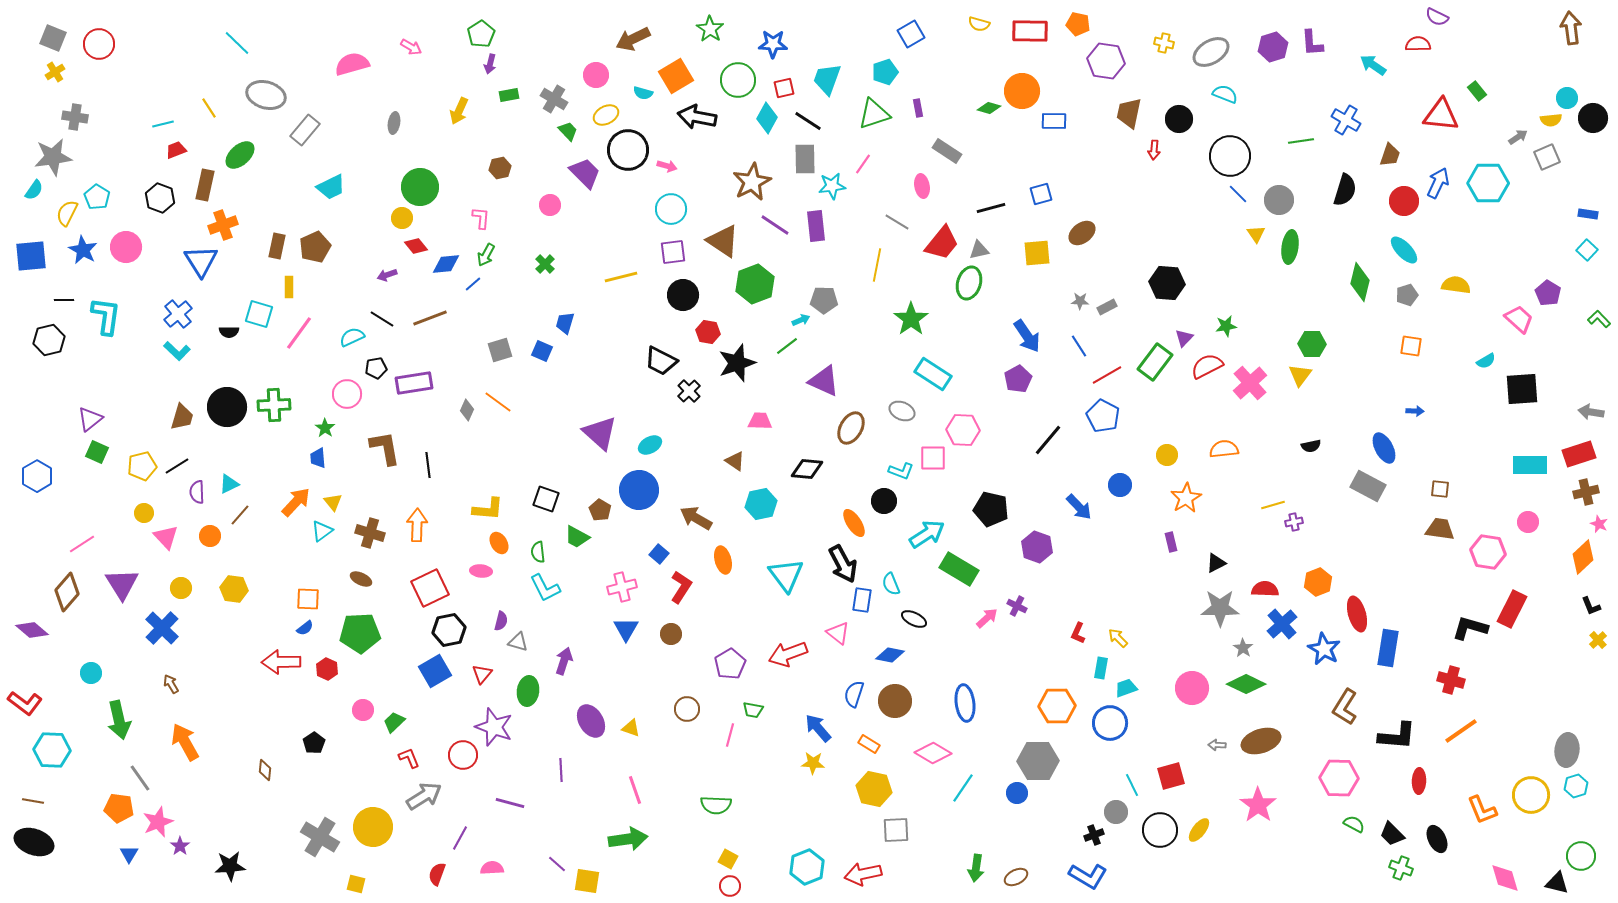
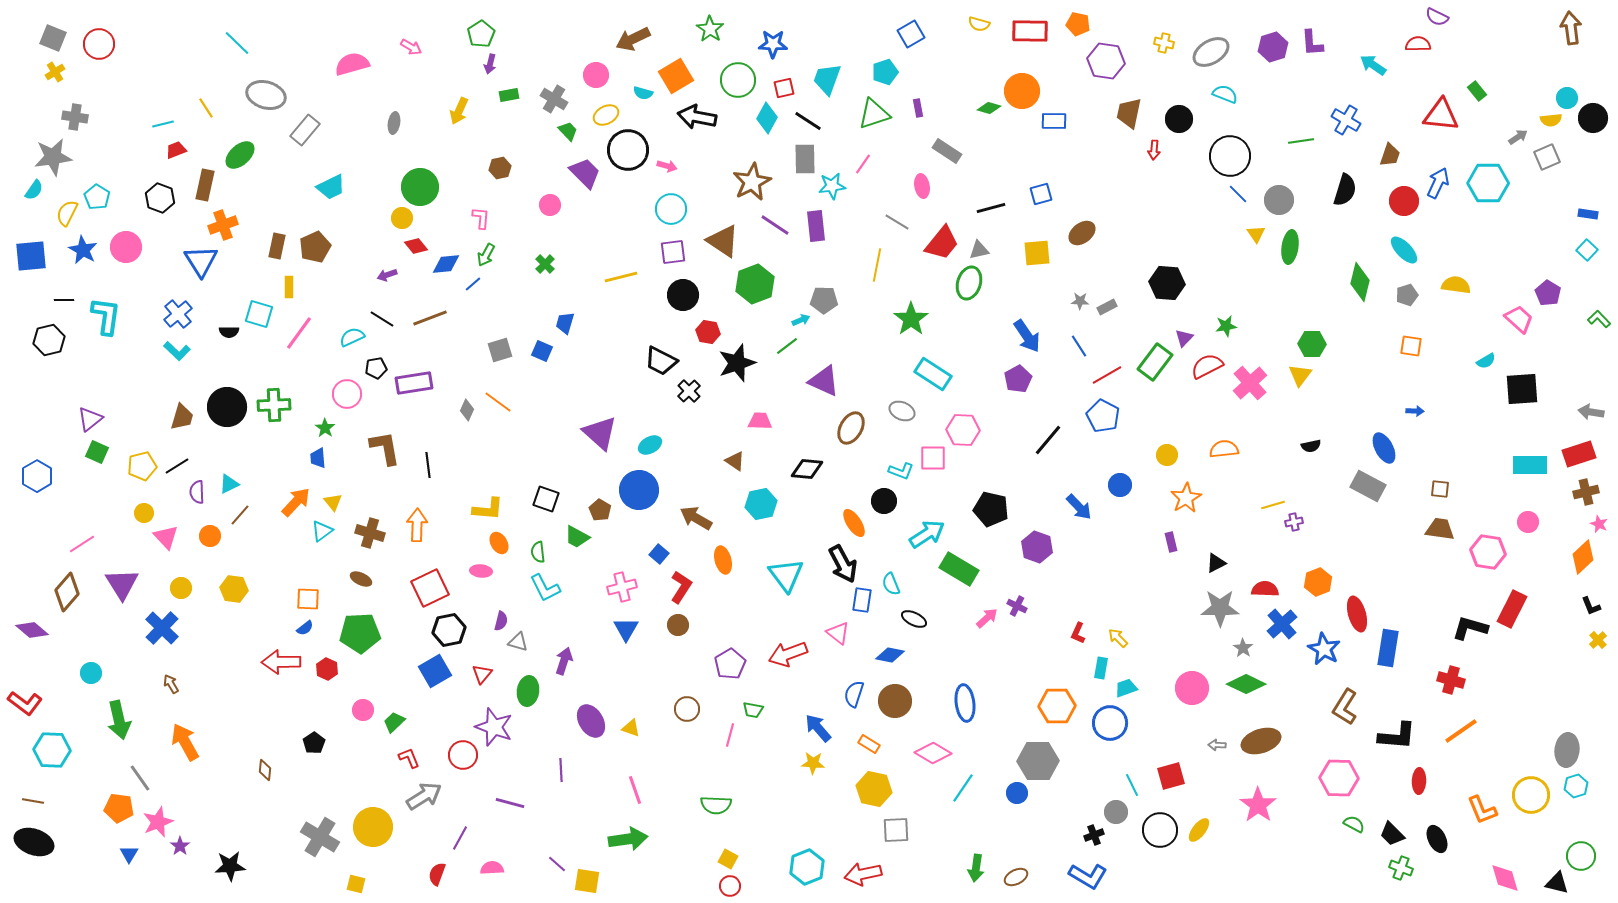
yellow line at (209, 108): moved 3 px left
brown circle at (671, 634): moved 7 px right, 9 px up
